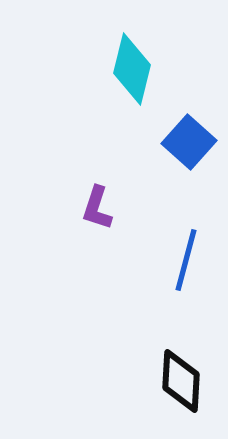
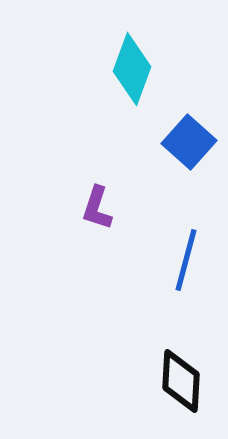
cyan diamond: rotated 6 degrees clockwise
